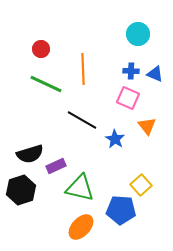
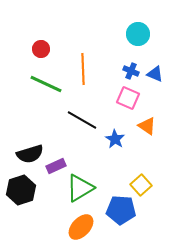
blue cross: rotated 21 degrees clockwise
orange triangle: rotated 18 degrees counterclockwise
green triangle: rotated 44 degrees counterclockwise
